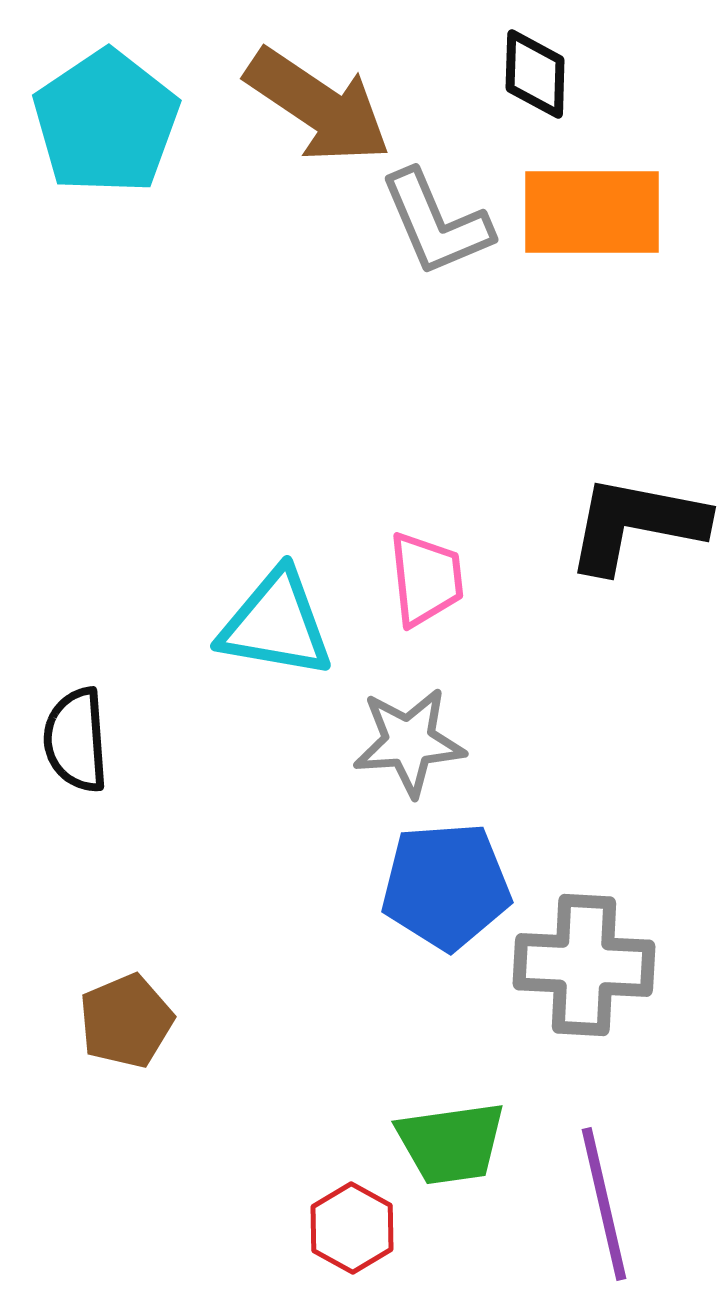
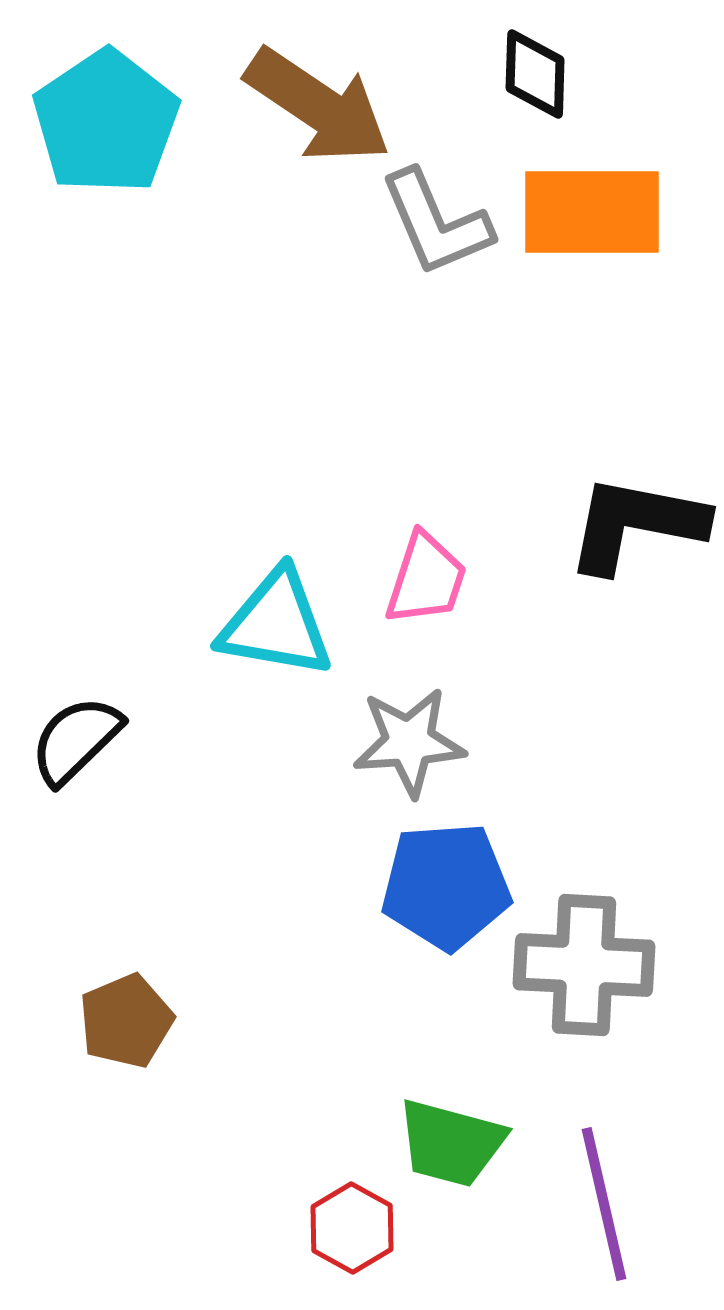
pink trapezoid: rotated 24 degrees clockwise
black semicircle: rotated 50 degrees clockwise
green trapezoid: rotated 23 degrees clockwise
